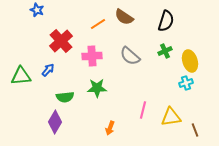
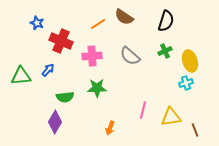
blue star: moved 13 px down
red cross: rotated 25 degrees counterclockwise
